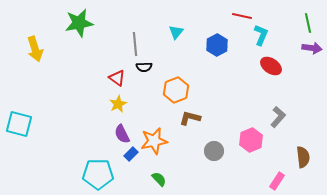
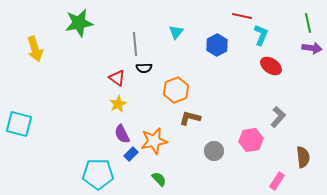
black semicircle: moved 1 px down
pink hexagon: rotated 15 degrees clockwise
